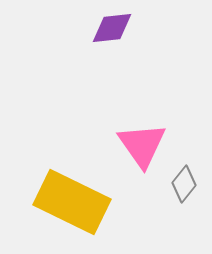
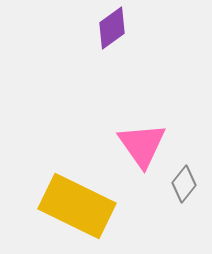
purple diamond: rotated 30 degrees counterclockwise
yellow rectangle: moved 5 px right, 4 px down
